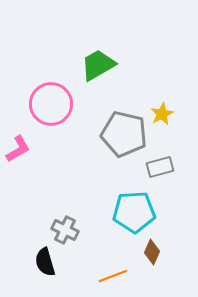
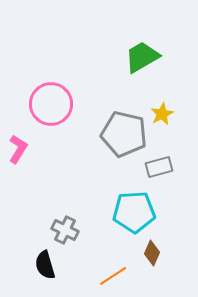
green trapezoid: moved 44 px right, 8 px up
pink L-shape: rotated 28 degrees counterclockwise
gray rectangle: moved 1 px left
brown diamond: moved 1 px down
black semicircle: moved 3 px down
orange line: rotated 12 degrees counterclockwise
